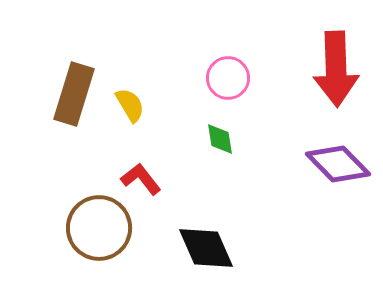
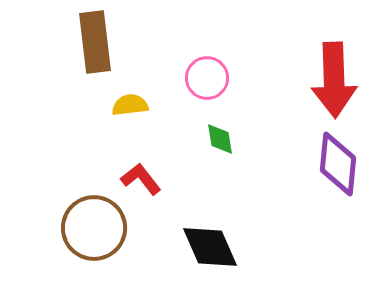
red arrow: moved 2 px left, 11 px down
pink circle: moved 21 px left
brown rectangle: moved 21 px right, 52 px up; rotated 24 degrees counterclockwise
yellow semicircle: rotated 66 degrees counterclockwise
purple diamond: rotated 50 degrees clockwise
brown circle: moved 5 px left
black diamond: moved 4 px right, 1 px up
